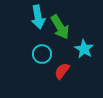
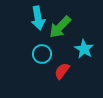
cyan arrow: moved 1 px down
green arrow: rotated 75 degrees clockwise
